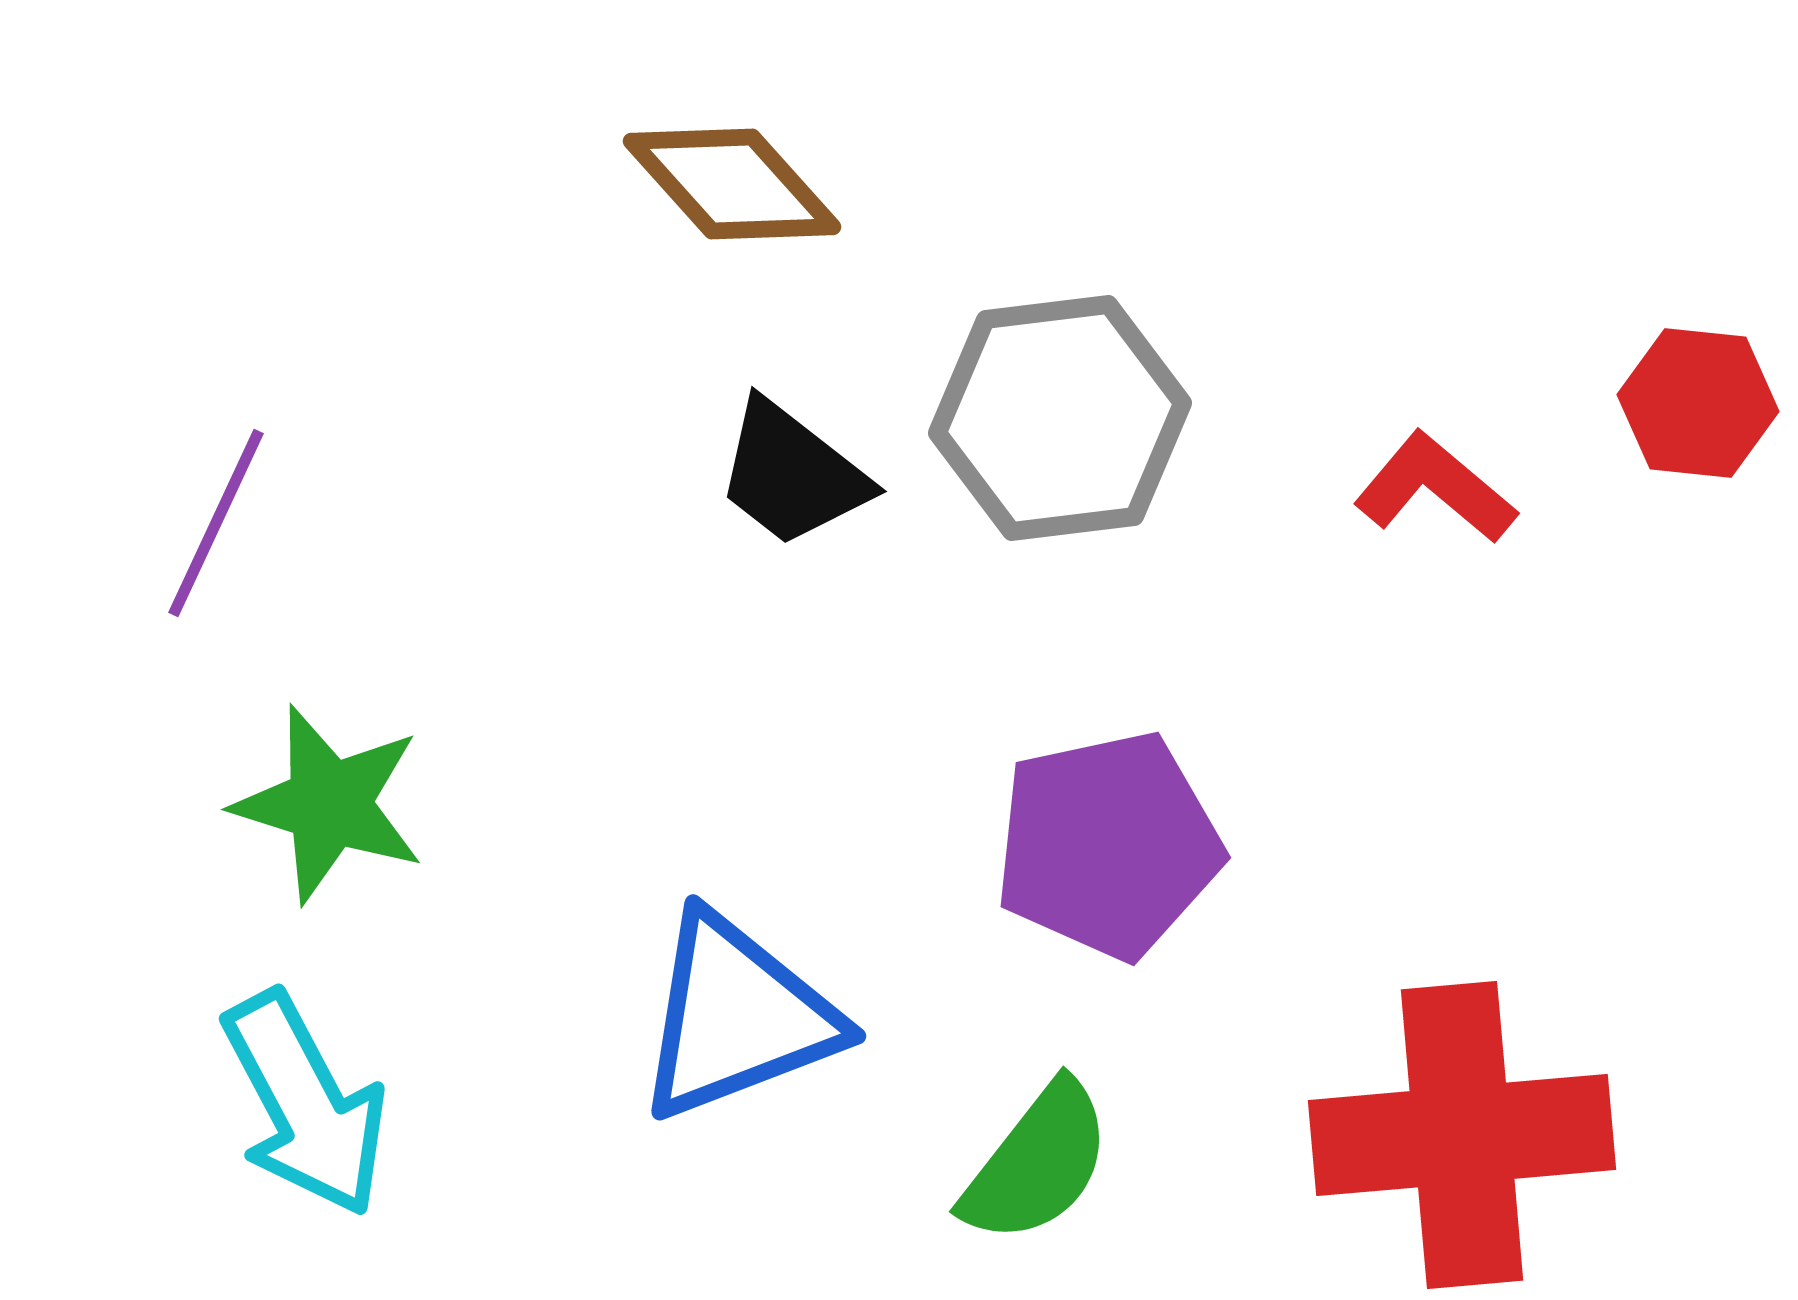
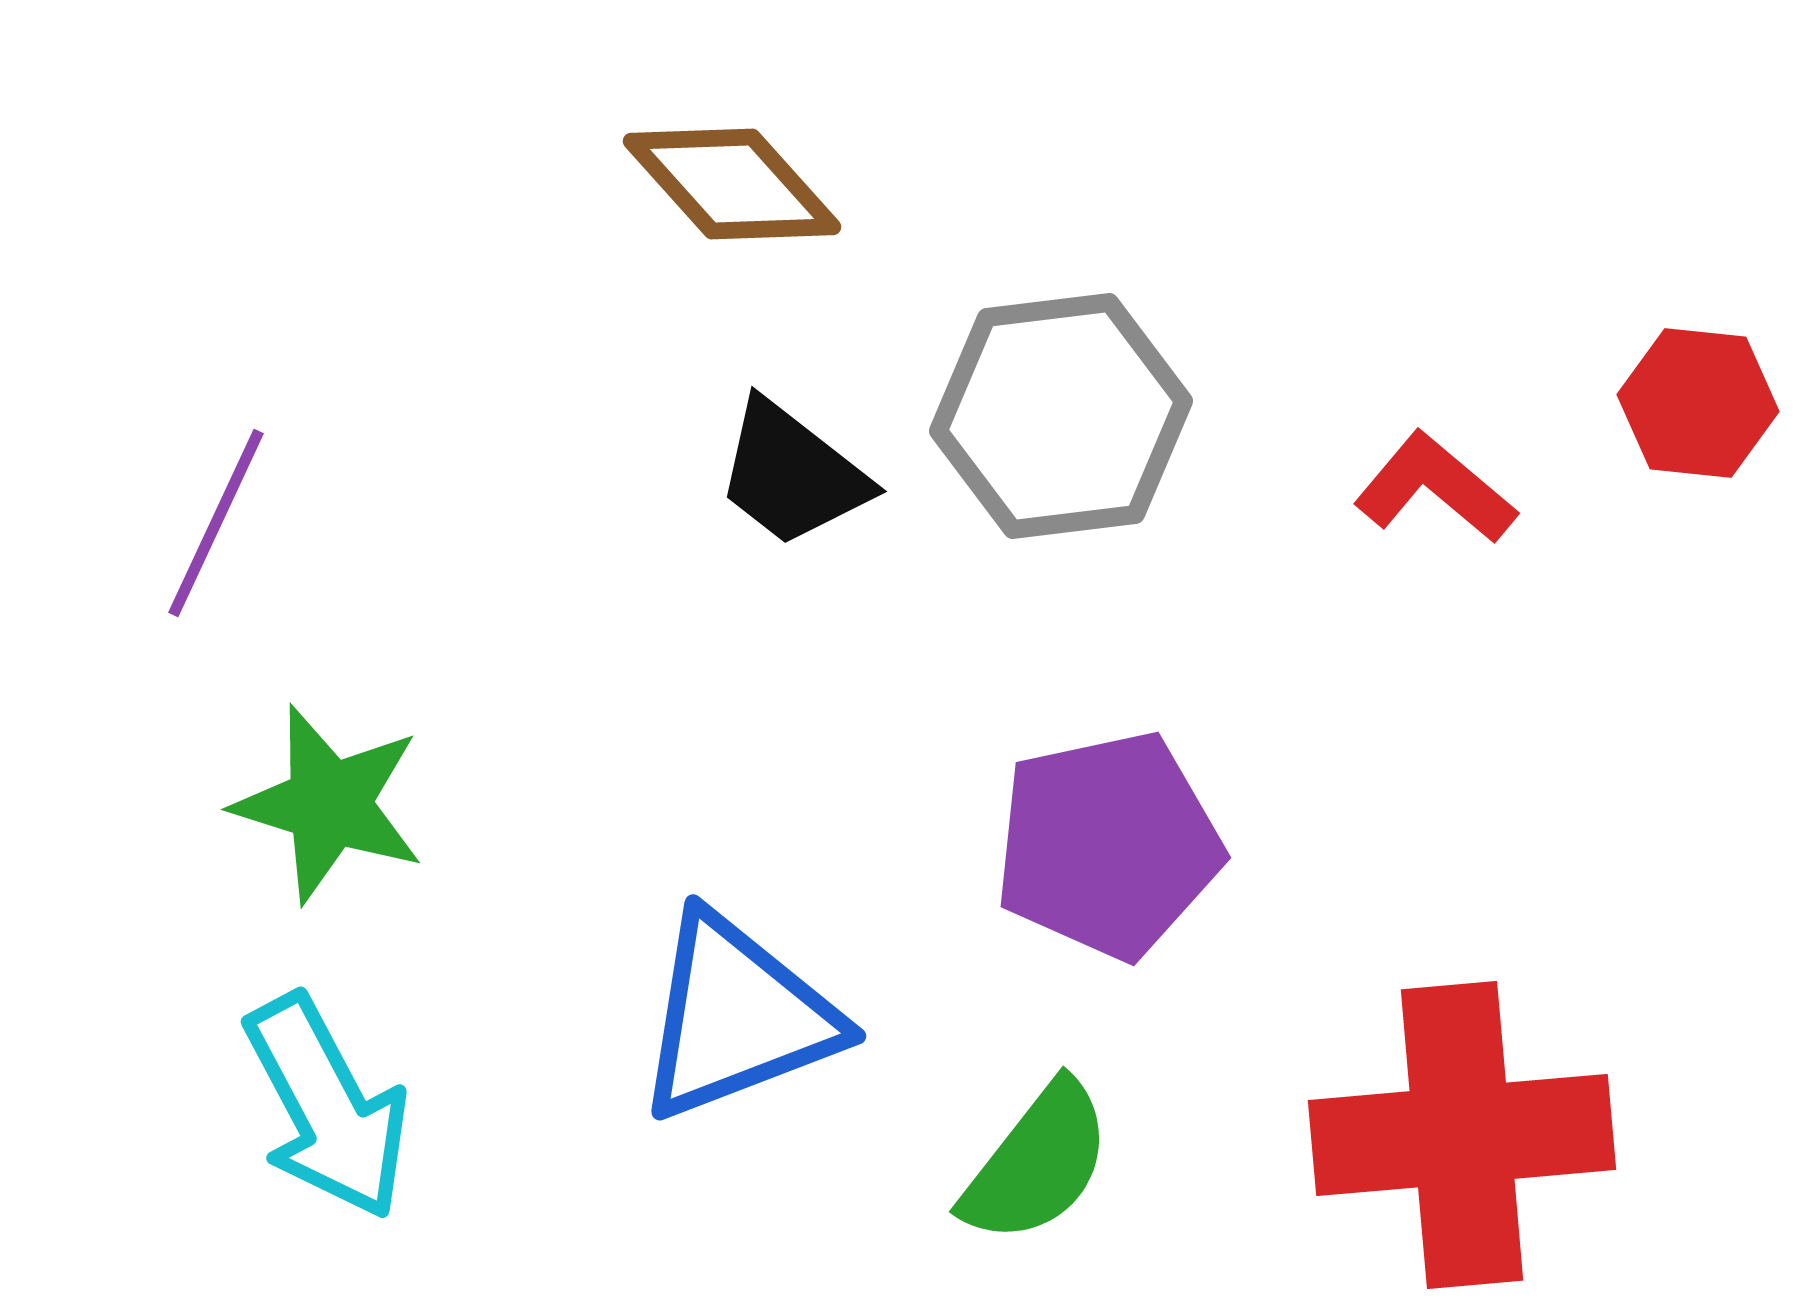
gray hexagon: moved 1 px right, 2 px up
cyan arrow: moved 22 px right, 3 px down
